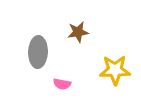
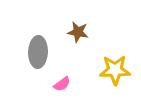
brown star: rotated 20 degrees clockwise
pink semicircle: rotated 48 degrees counterclockwise
